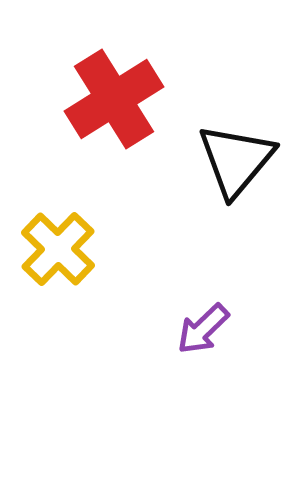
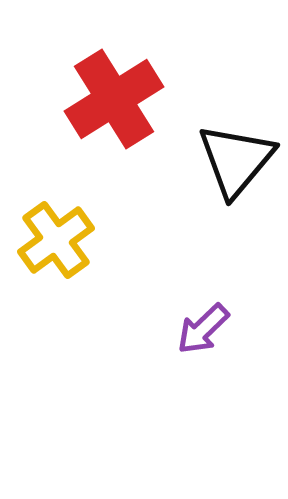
yellow cross: moved 2 px left, 9 px up; rotated 10 degrees clockwise
